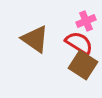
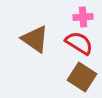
pink cross: moved 3 px left, 4 px up; rotated 18 degrees clockwise
brown square: moved 1 px left, 12 px down
